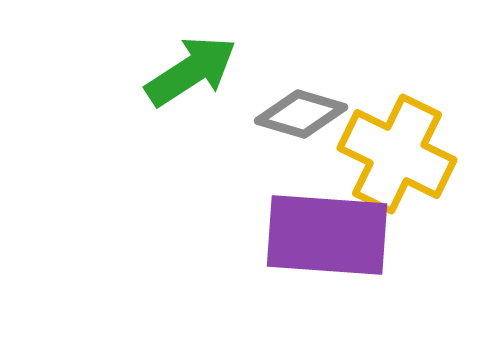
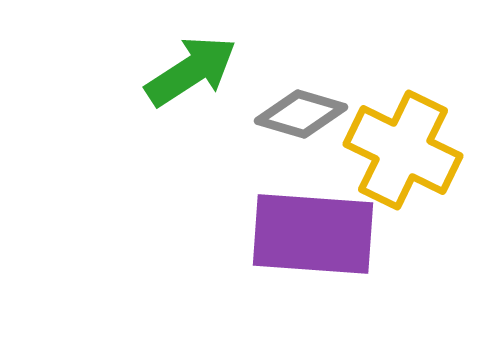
yellow cross: moved 6 px right, 4 px up
purple rectangle: moved 14 px left, 1 px up
